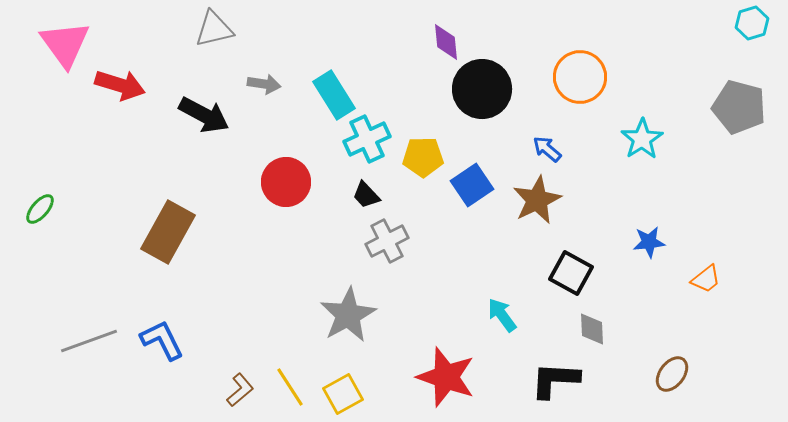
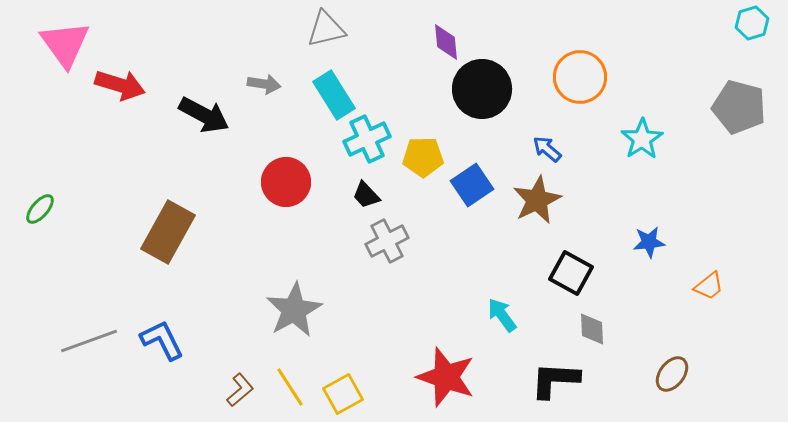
gray triangle: moved 112 px right
orange trapezoid: moved 3 px right, 7 px down
gray star: moved 54 px left, 5 px up
